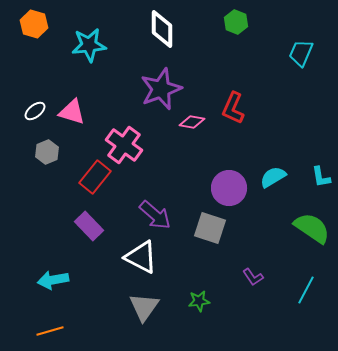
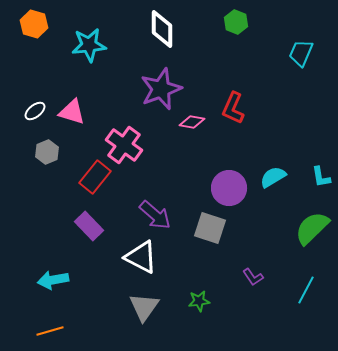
green semicircle: rotated 78 degrees counterclockwise
